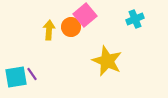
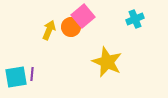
pink square: moved 2 px left, 1 px down
yellow arrow: rotated 18 degrees clockwise
yellow star: moved 1 px down
purple line: rotated 40 degrees clockwise
